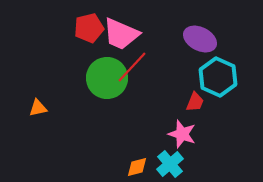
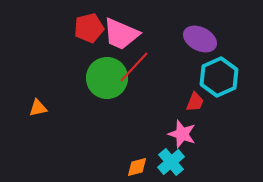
red line: moved 2 px right
cyan hexagon: moved 1 px right; rotated 12 degrees clockwise
cyan cross: moved 1 px right, 2 px up
